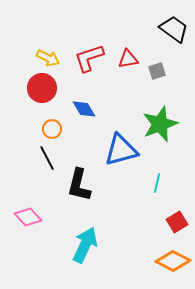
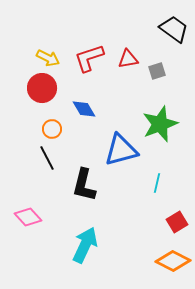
black L-shape: moved 5 px right
